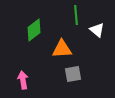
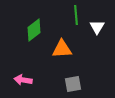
white triangle: moved 3 px up; rotated 21 degrees clockwise
gray square: moved 10 px down
pink arrow: rotated 72 degrees counterclockwise
